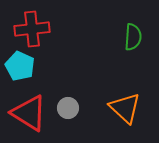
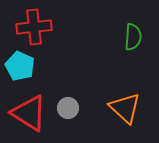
red cross: moved 2 px right, 2 px up
